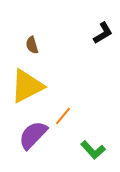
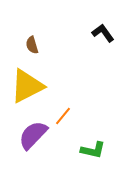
black L-shape: rotated 95 degrees counterclockwise
green L-shape: rotated 35 degrees counterclockwise
